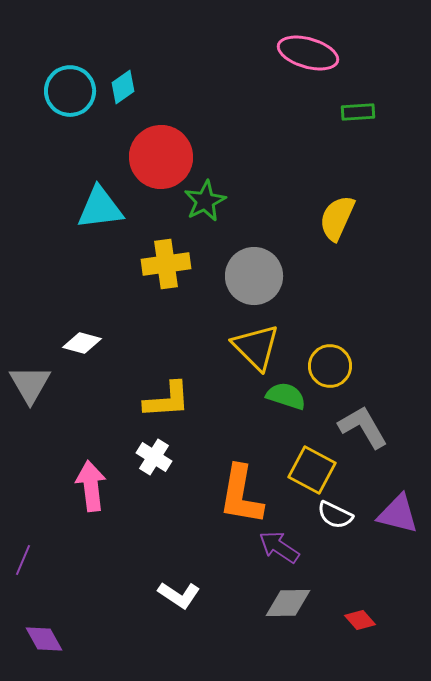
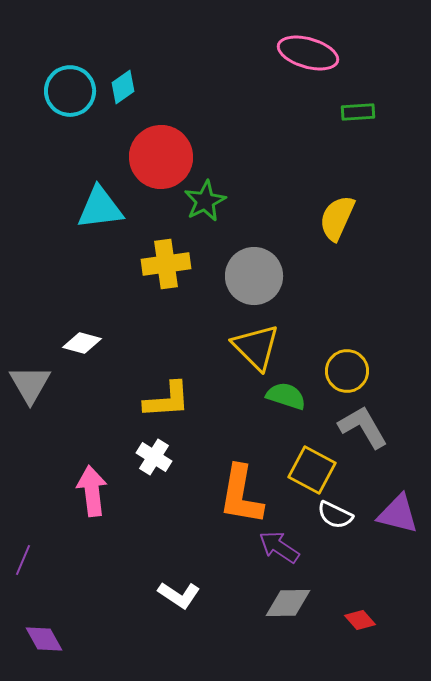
yellow circle: moved 17 px right, 5 px down
pink arrow: moved 1 px right, 5 px down
